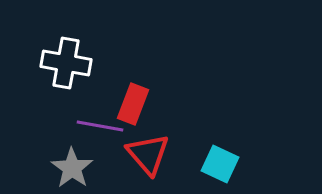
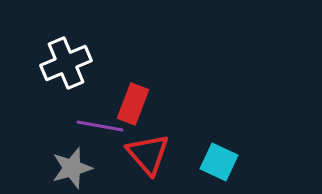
white cross: rotated 33 degrees counterclockwise
cyan square: moved 1 px left, 2 px up
gray star: rotated 21 degrees clockwise
